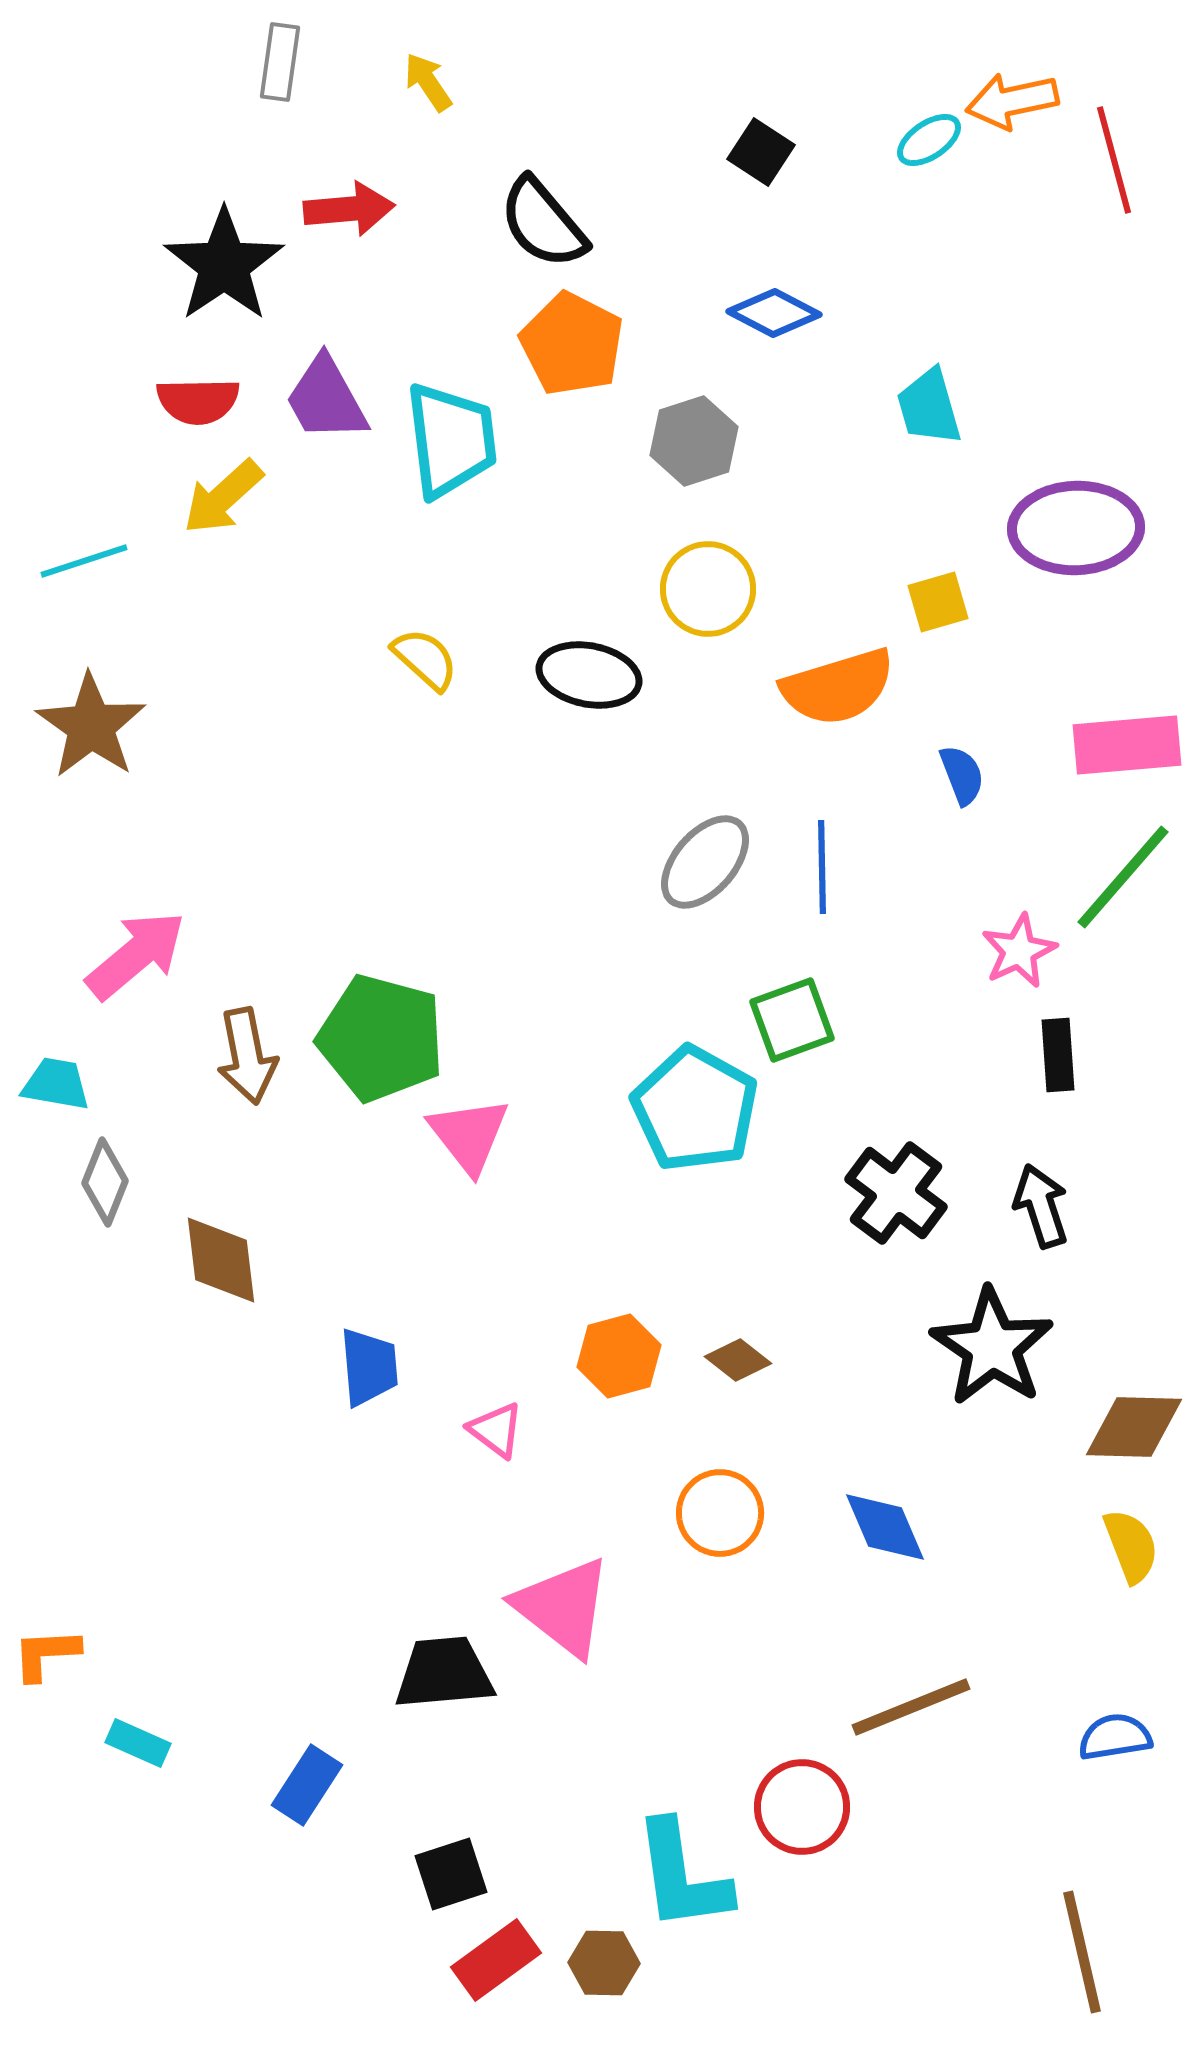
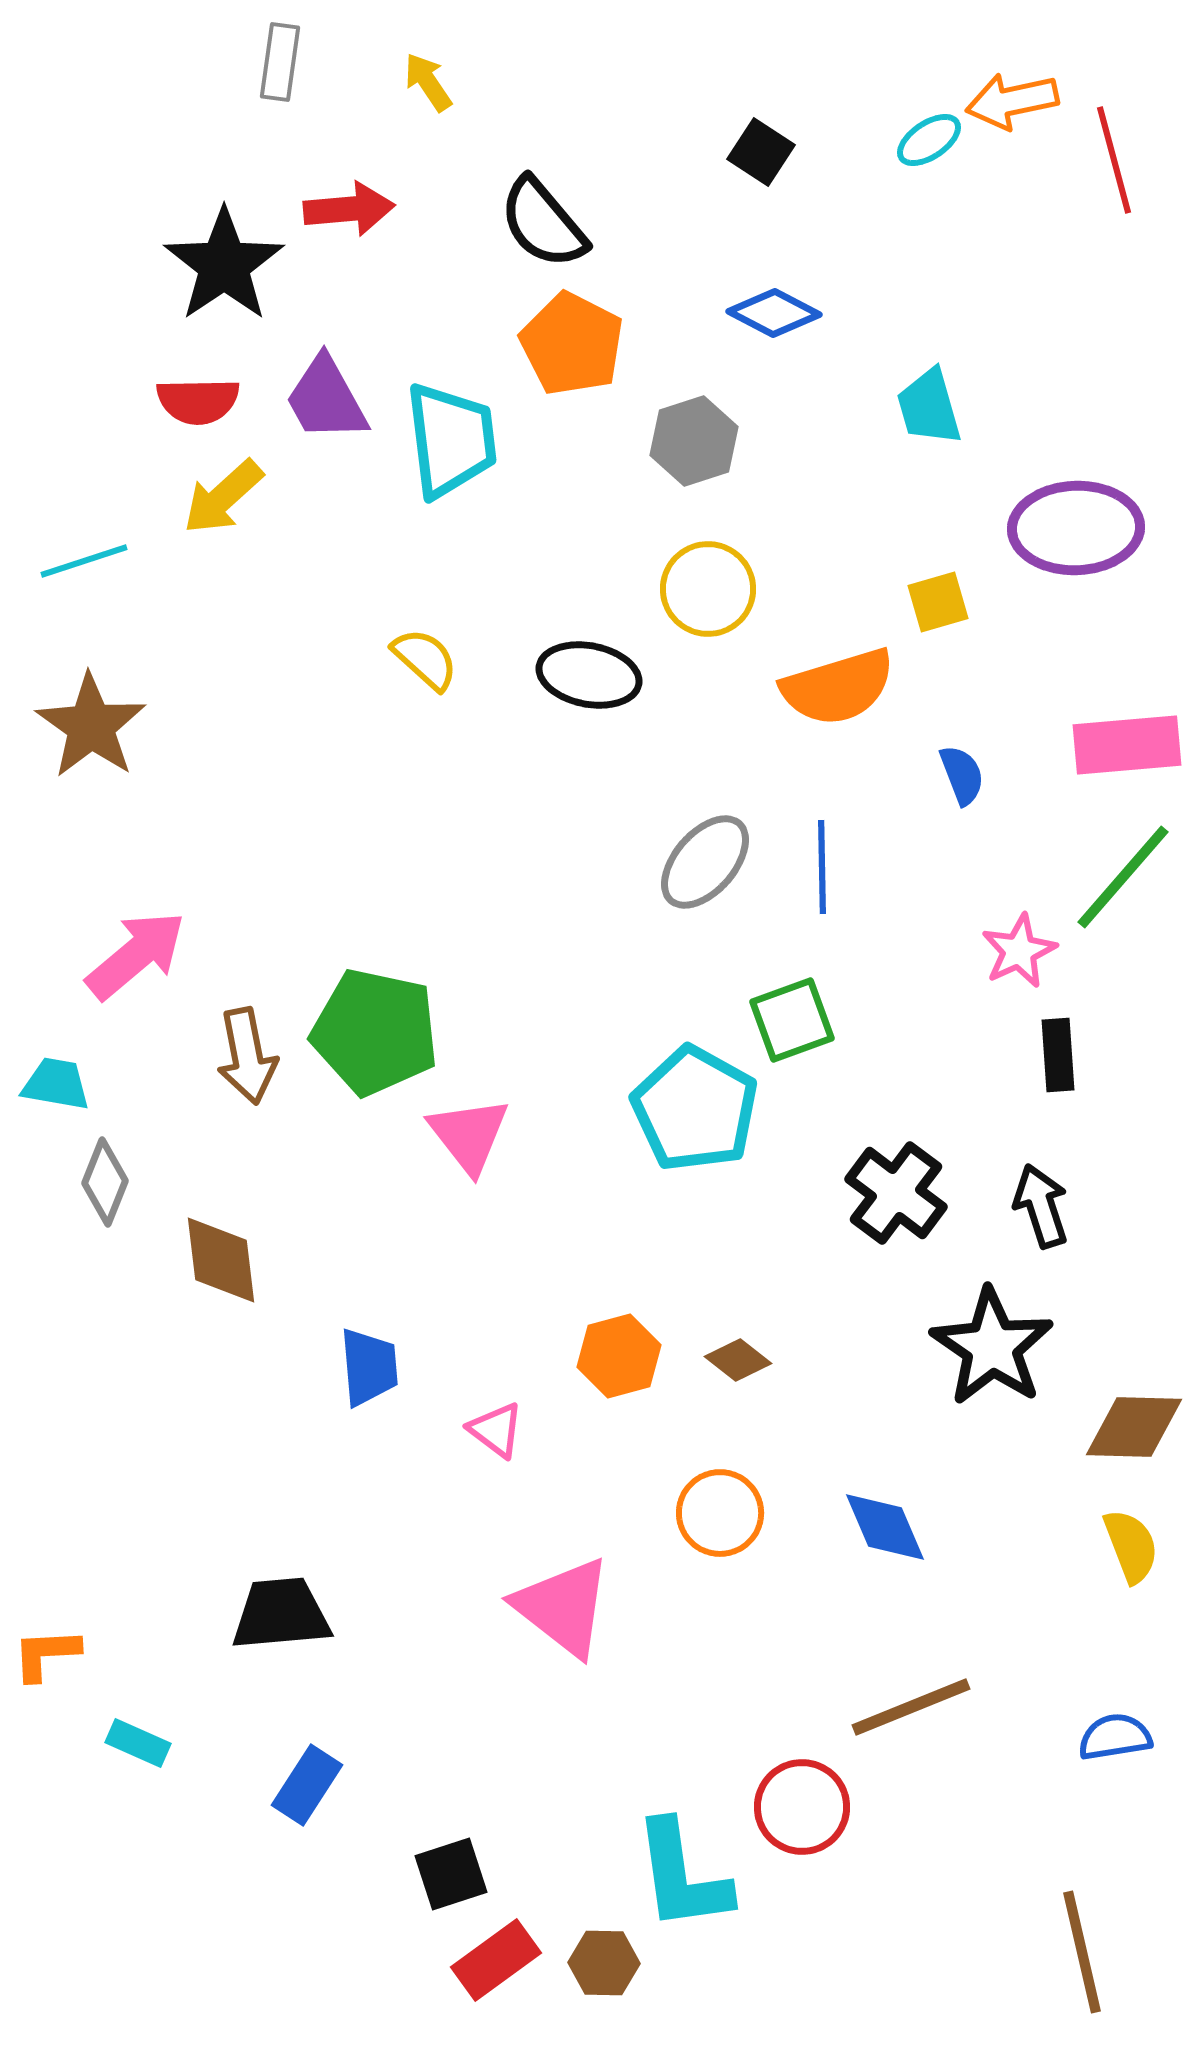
green pentagon at (381, 1038): moved 6 px left, 6 px up; rotated 3 degrees counterclockwise
black trapezoid at (444, 1673): moved 163 px left, 59 px up
